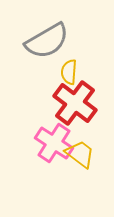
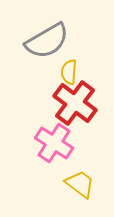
yellow trapezoid: moved 30 px down
